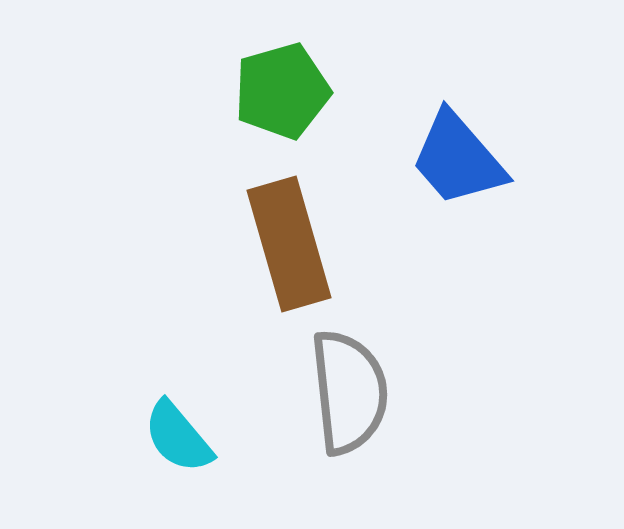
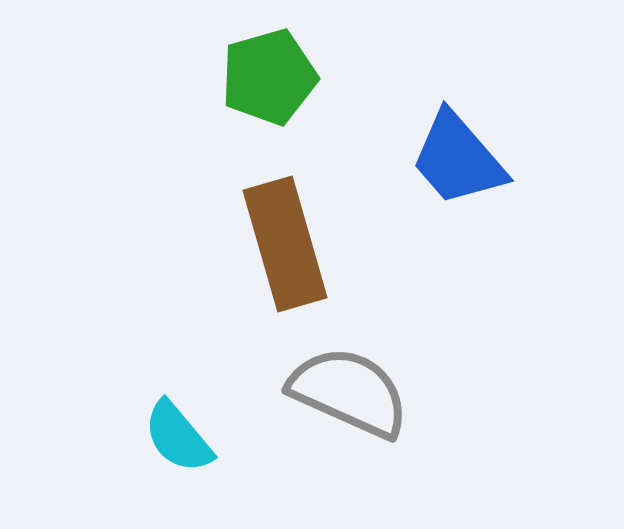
green pentagon: moved 13 px left, 14 px up
brown rectangle: moved 4 px left
gray semicircle: rotated 60 degrees counterclockwise
